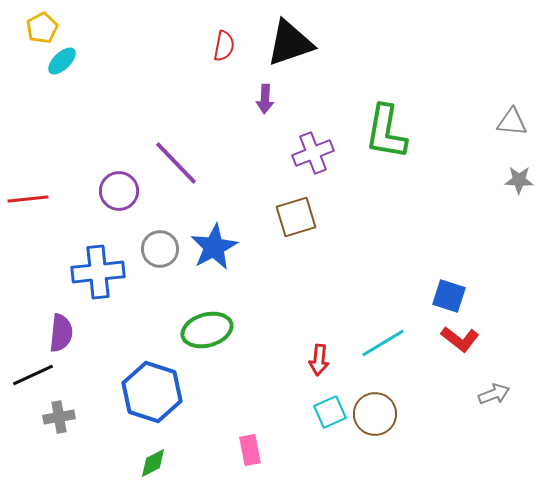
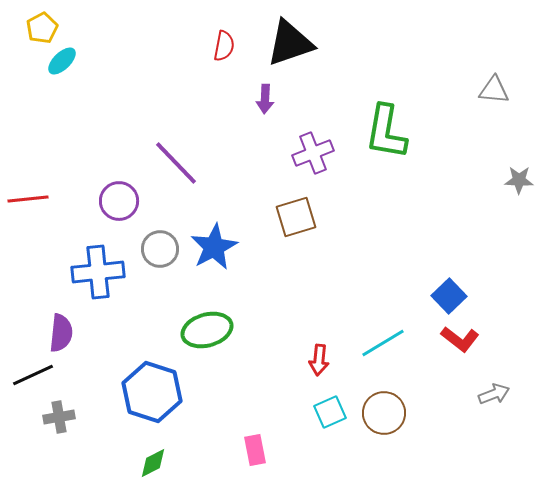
gray triangle: moved 18 px left, 32 px up
purple circle: moved 10 px down
blue square: rotated 28 degrees clockwise
brown circle: moved 9 px right, 1 px up
pink rectangle: moved 5 px right
